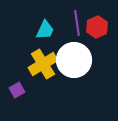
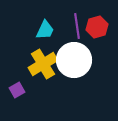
purple line: moved 3 px down
red hexagon: rotated 10 degrees clockwise
